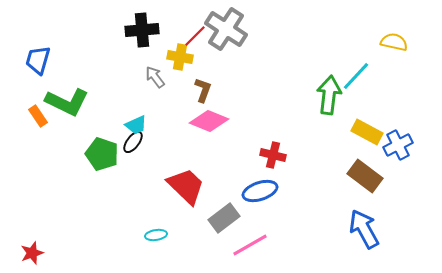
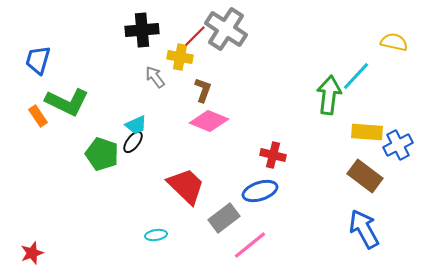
yellow rectangle: rotated 24 degrees counterclockwise
pink line: rotated 9 degrees counterclockwise
